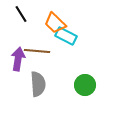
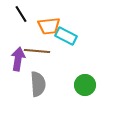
orange trapezoid: moved 6 px left, 3 px down; rotated 50 degrees counterclockwise
